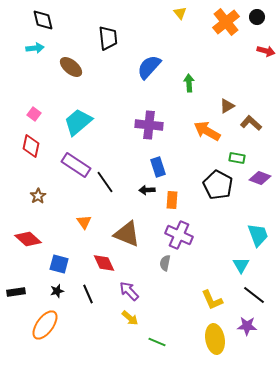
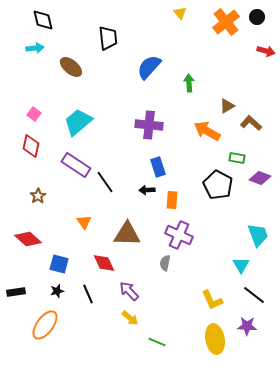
brown triangle at (127, 234): rotated 20 degrees counterclockwise
